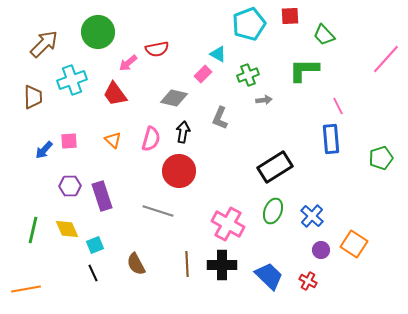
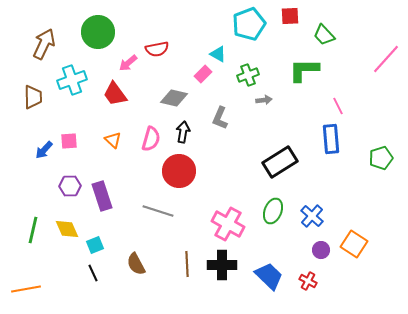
brown arrow at (44, 44): rotated 20 degrees counterclockwise
black rectangle at (275, 167): moved 5 px right, 5 px up
